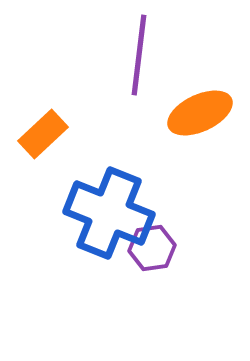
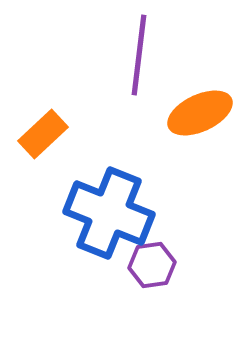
purple hexagon: moved 17 px down
